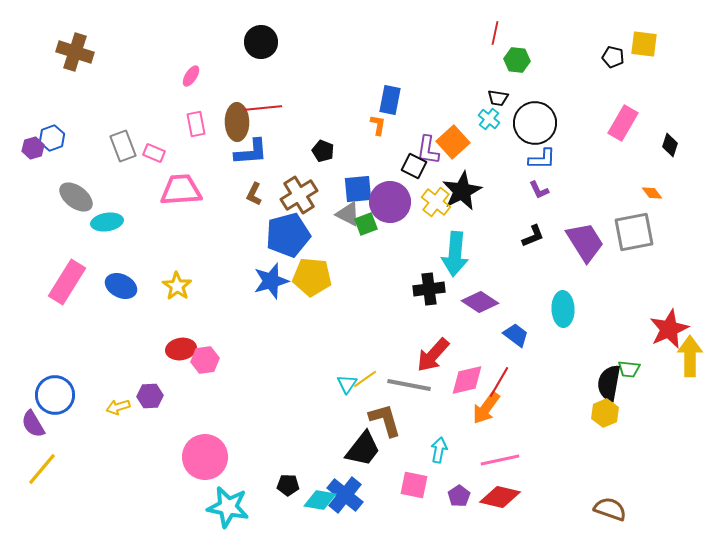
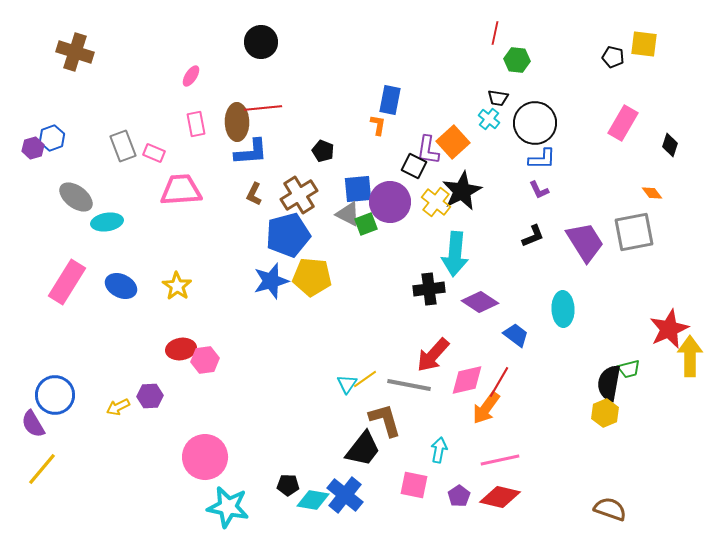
green trapezoid at (629, 369): rotated 20 degrees counterclockwise
yellow arrow at (118, 407): rotated 10 degrees counterclockwise
cyan diamond at (320, 500): moved 7 px left
